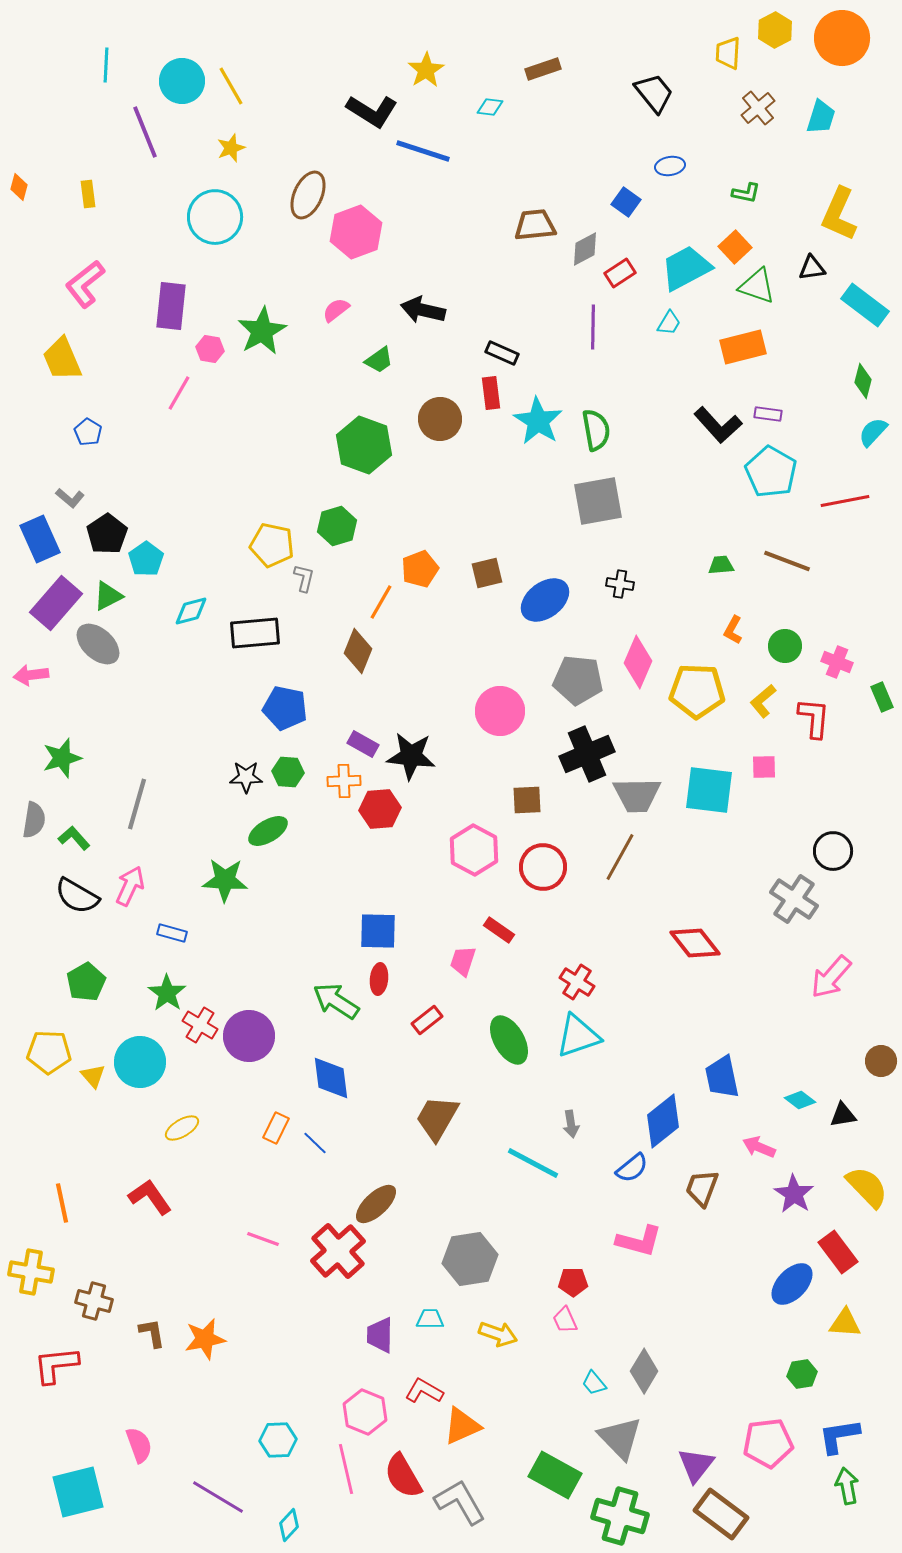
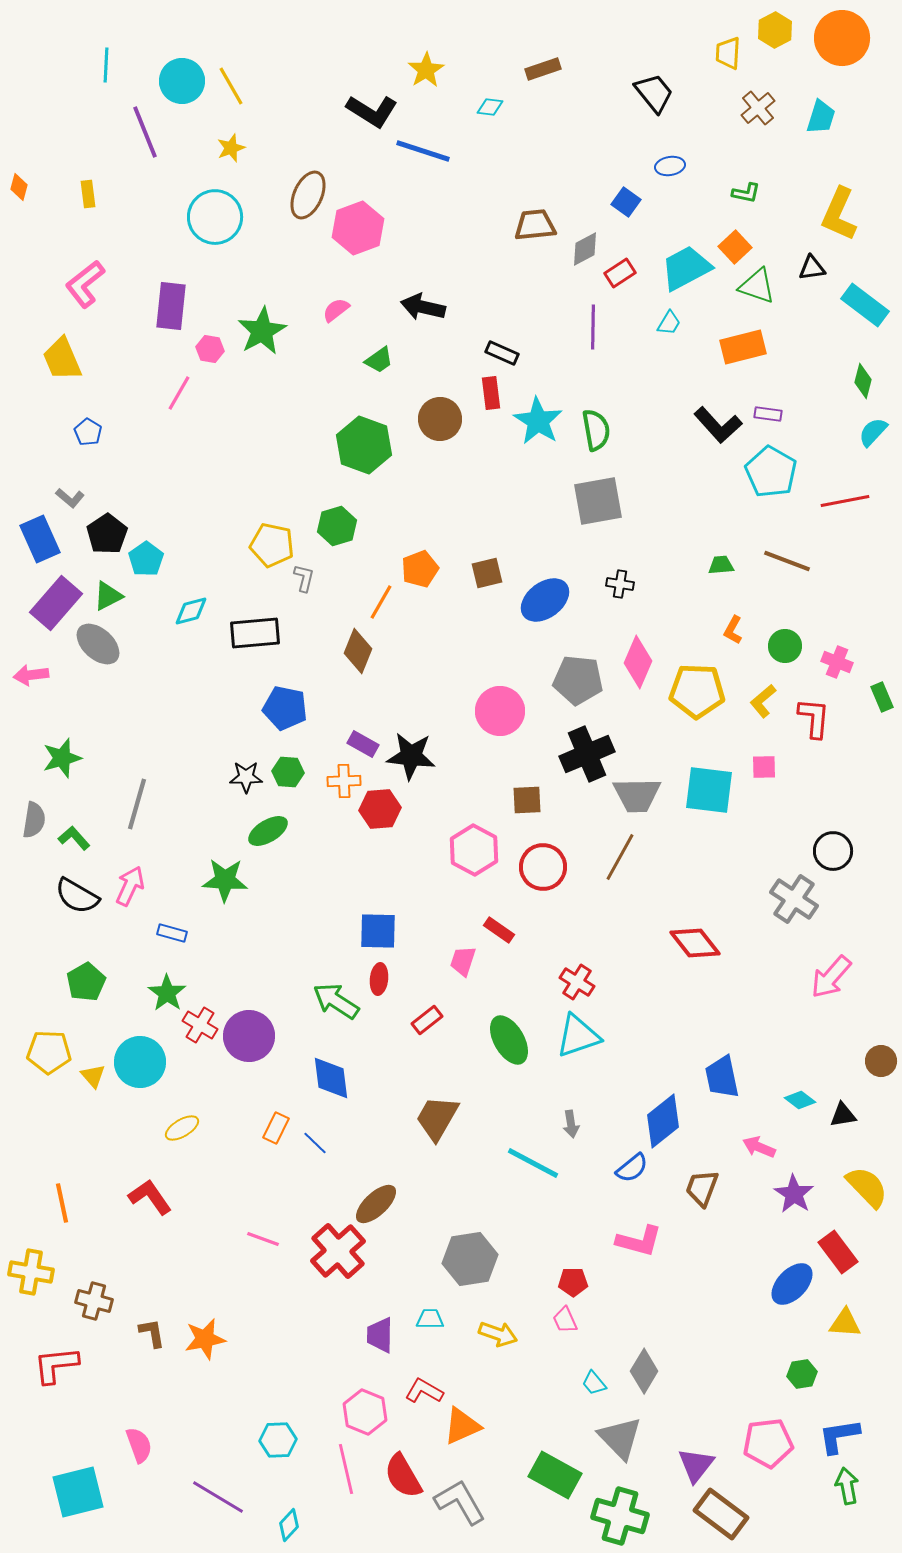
pink hexagon at (356, 232): moved 2 px right, 4 px up
black arrow at (423, 310): moved 3 px up
